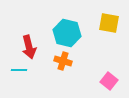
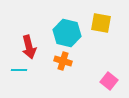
yellow square: moved 8 px left
